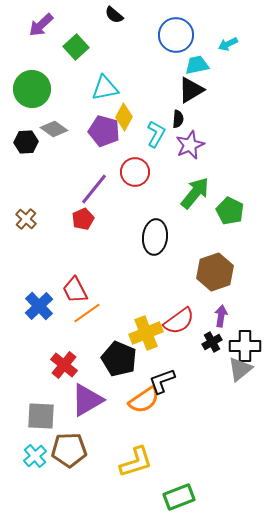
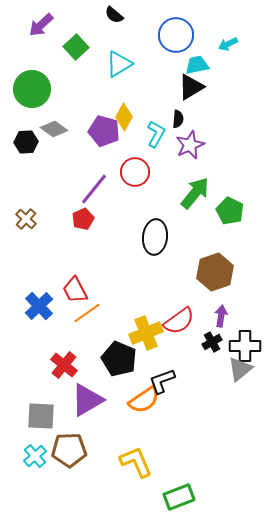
cyan triangle at (105, 88): moved 14 px right, 24 px up; rotated 20 degrees counterclockwise
black triangle at (191, 90): moved 3 px up
yellow L-shape at (136, 462): rotated 96 degrees counterclockwise
